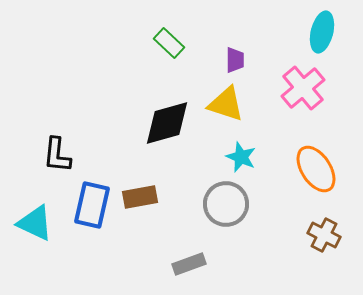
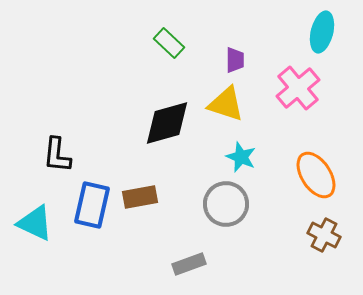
pink cross: moved 5 px left
orange ellipse: moved 6 px down
